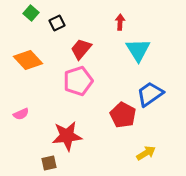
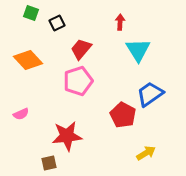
green square: rotated 21 degrees counterclockwise
